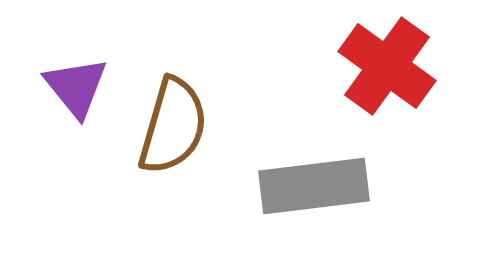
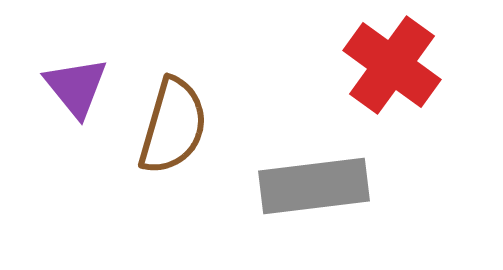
red cross: moved 5 px right, 1 px up
